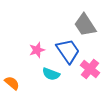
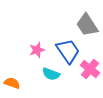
gray trapezoid: moved 2 px right
orange semicircle: rotated 21 degrees counterclockwise
